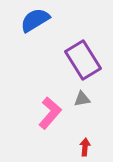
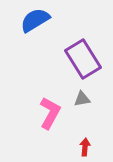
purple rectangle: moved 1 px up
pink L-shape: rotated 12 degrees counterclockwise
